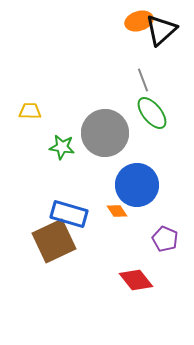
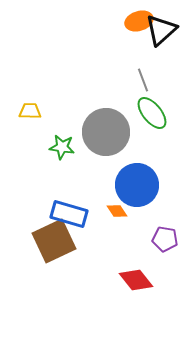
gray circle: moved 1 px right, 1 px up
purple pentagon: rotated 15 degrees counterclockwise
